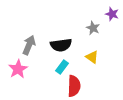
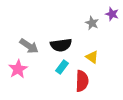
gray star: moved 1 px left, 5 px up
gray arrow: moved 1 px down; rotated 102 degrees clockwise
red semicircle: moved 8 px right, 5 px up
